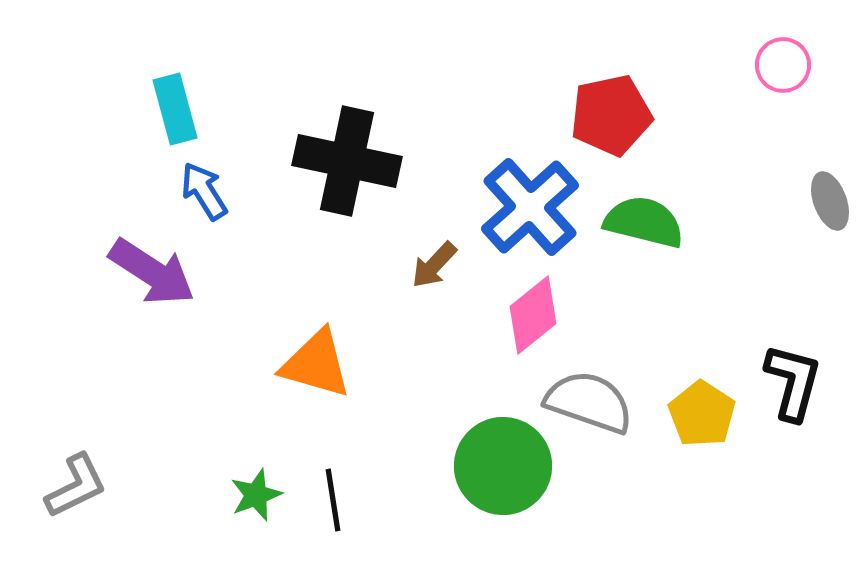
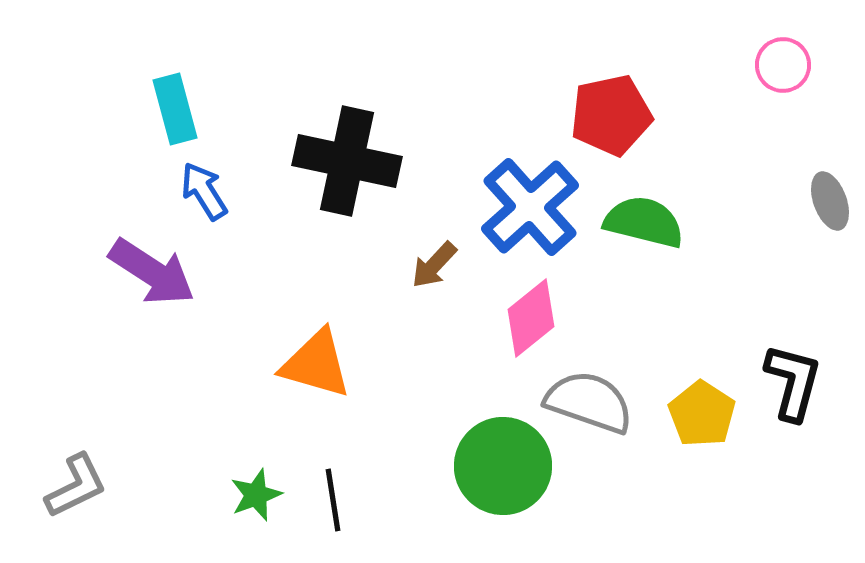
pink diamond: moved 2 px left, 3 px down
